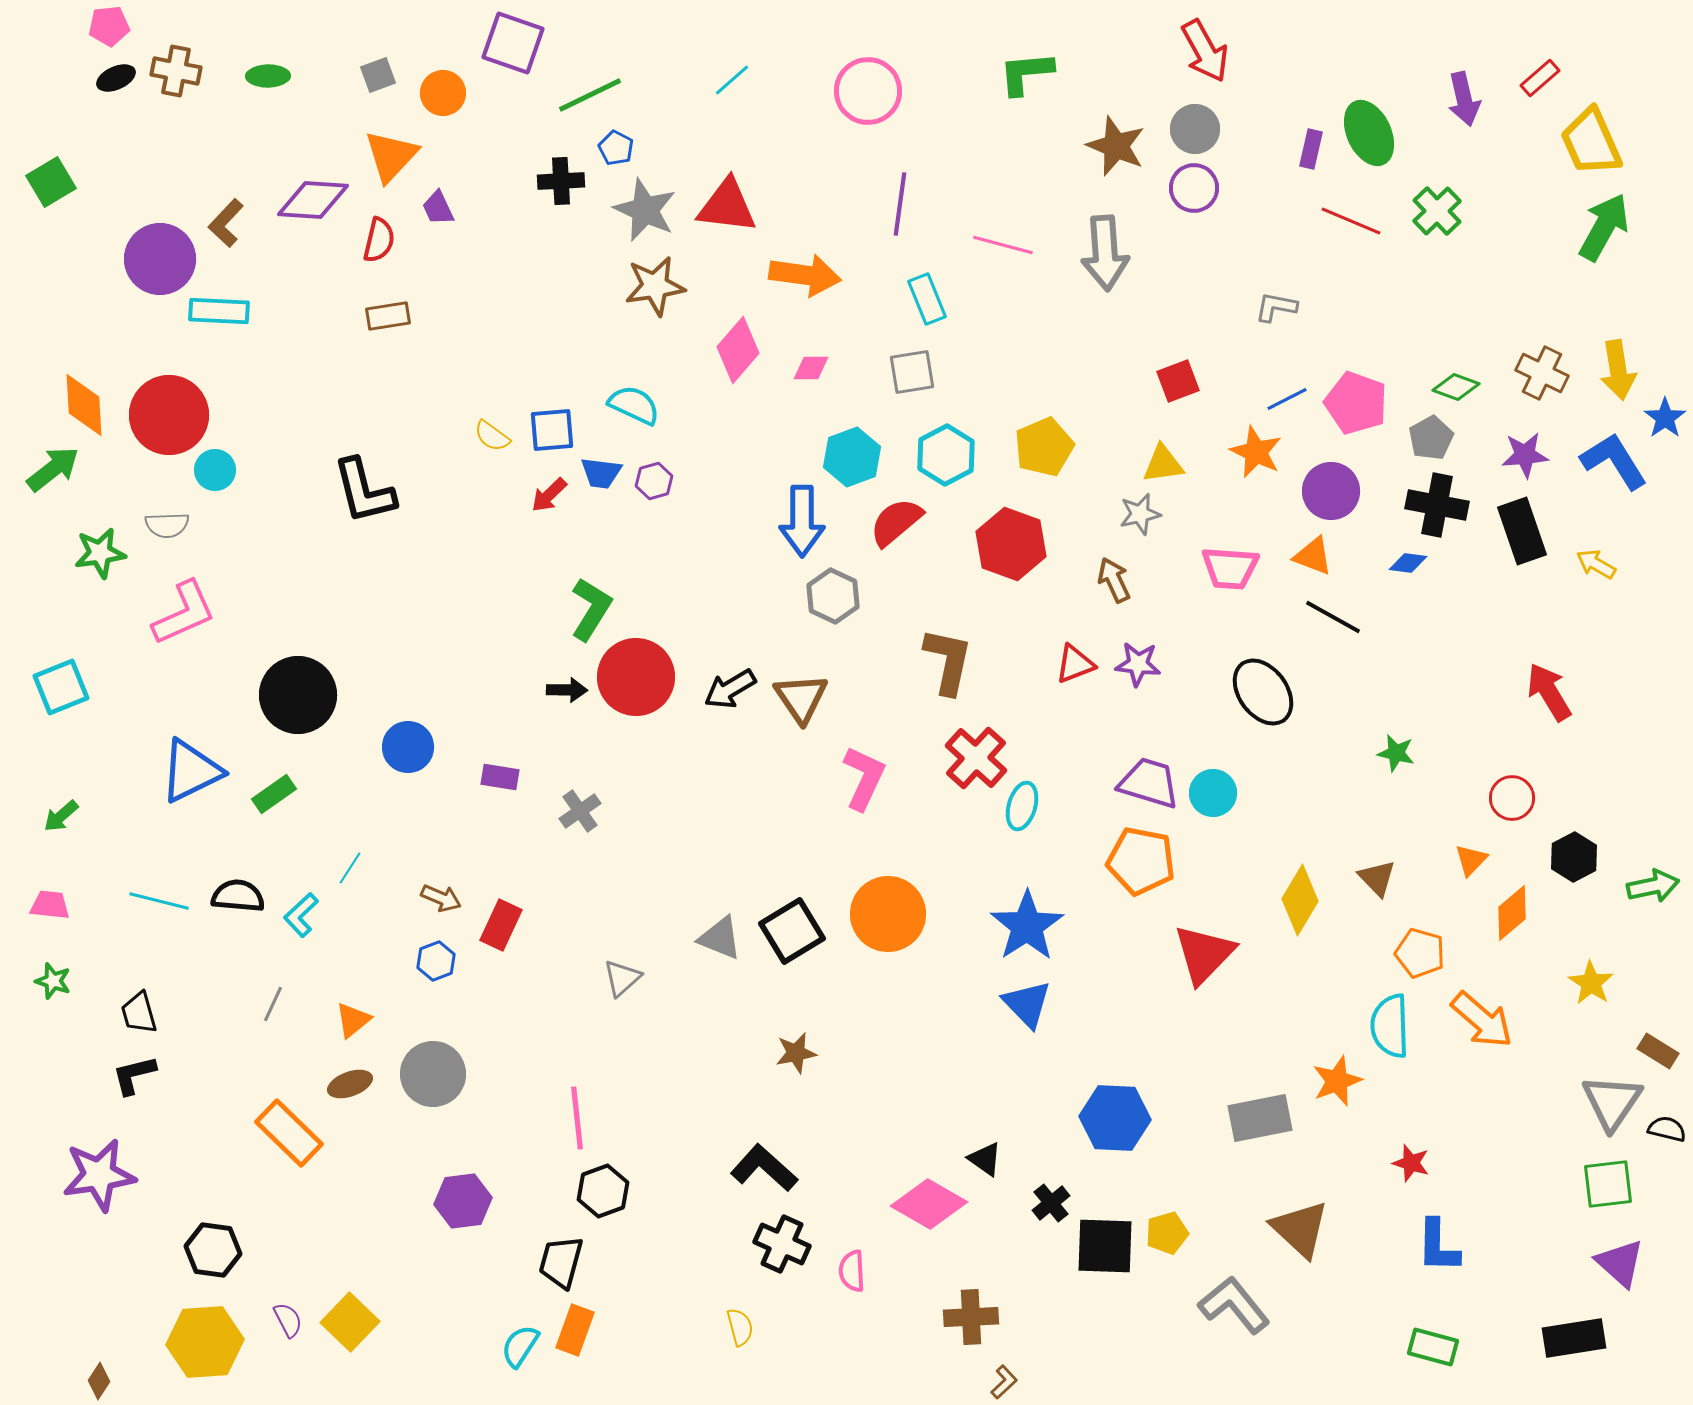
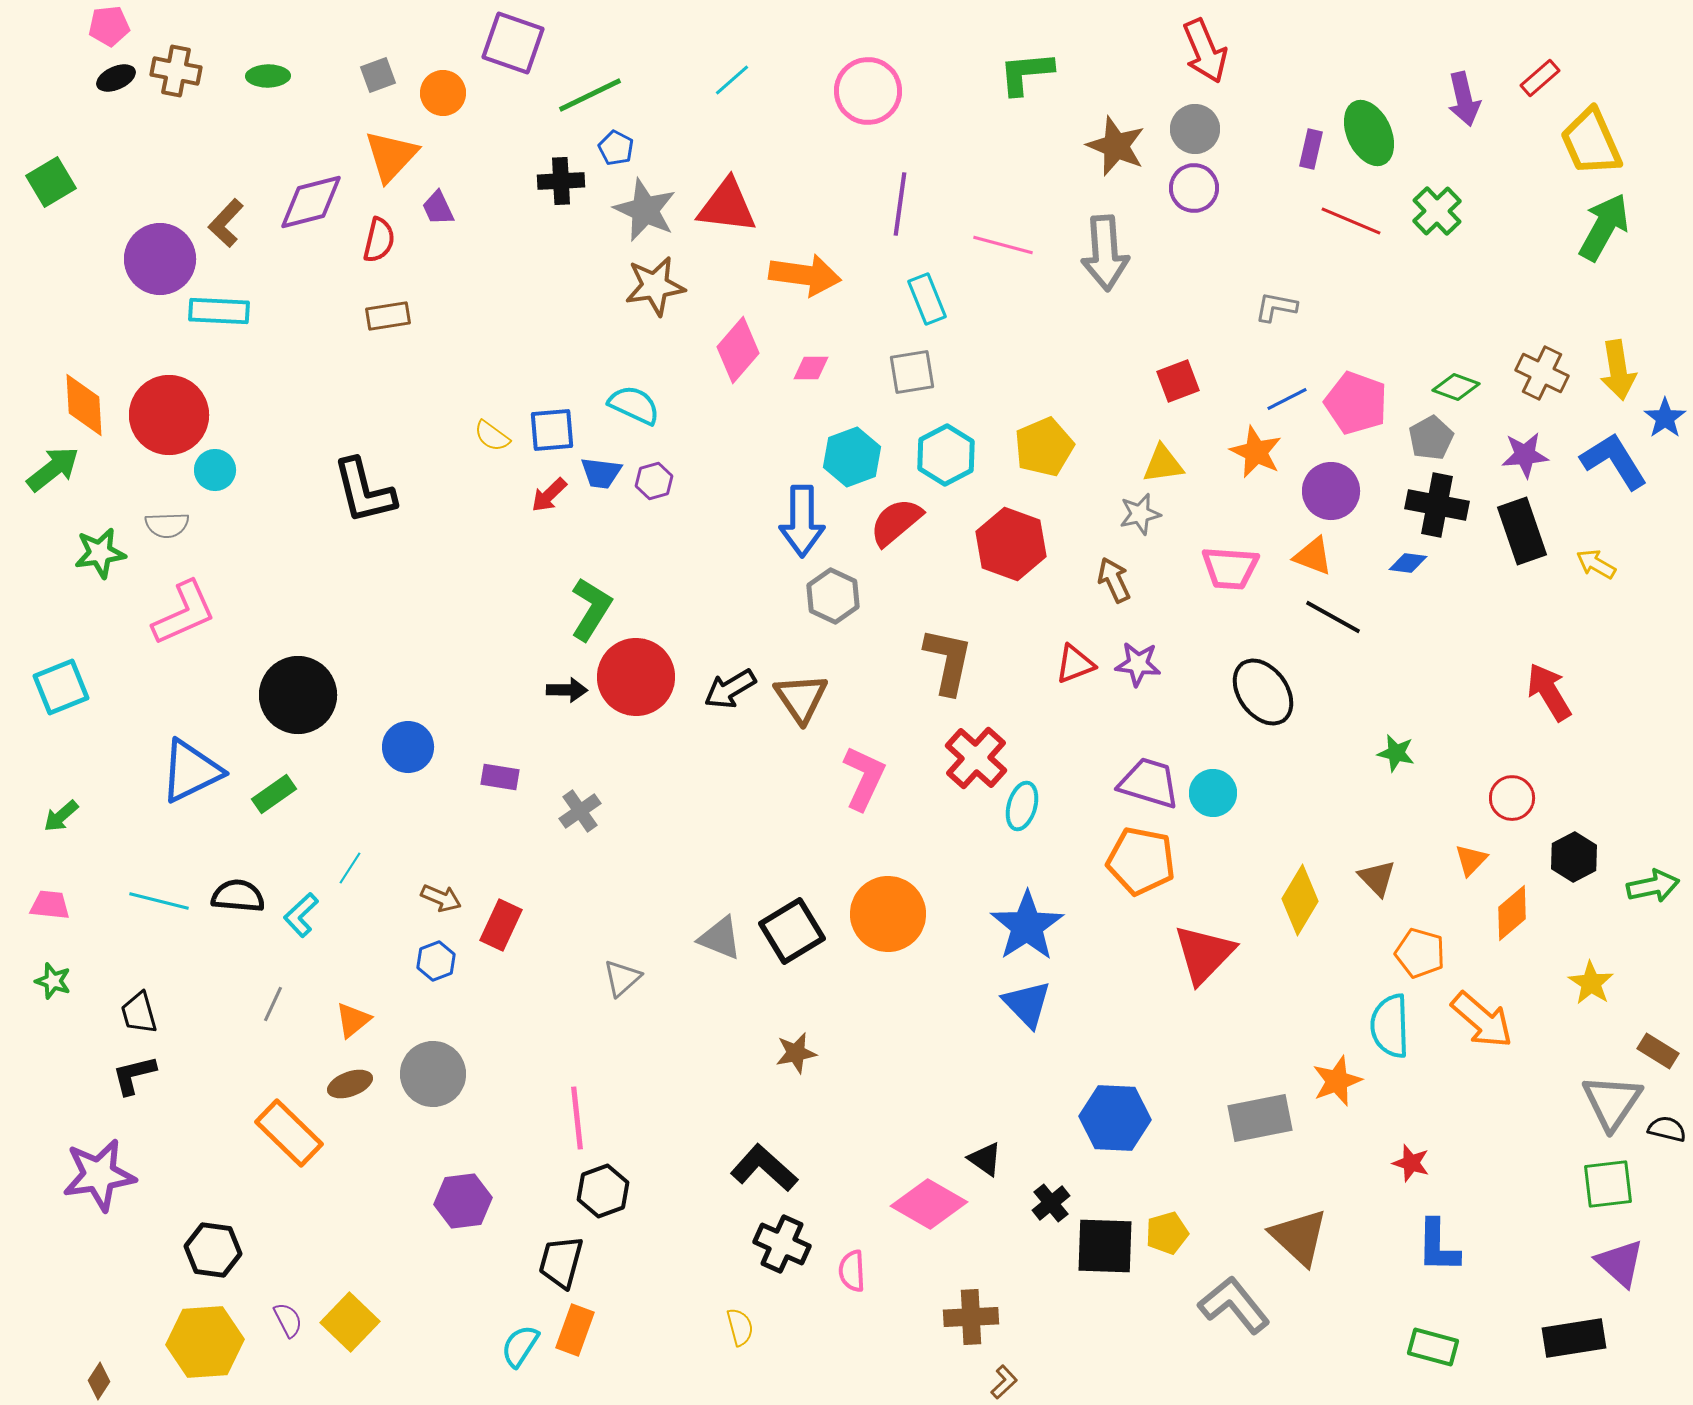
red arrow at (1205, 51): rotated 6 degrees clockwise
purple diamond at (313, 200): moved 2 px left, 2 px down; rotated 18 degrees counterclockwise
brown triangle at (1300, 1229): moved 1 px left, 8 px down
